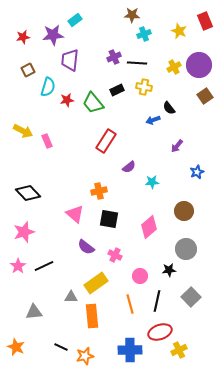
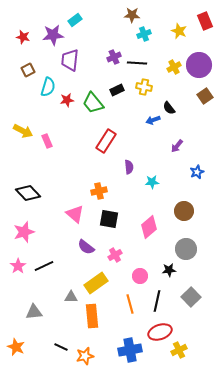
red star at (23, 37): rotated 24 degrees clockwise
purple semicircle at (129, 167): rotated 56 degrees counterclockwise
pink cross at (115, 255): rotated 32 degrees clockwise
blue cross at (130, 350): rotated 10 degrees counterclockwise
